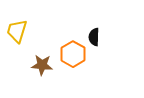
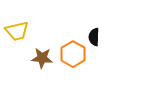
yellow trapezoid: rotated 120 degrees counterclockwise
brown star: moved 7 px up
